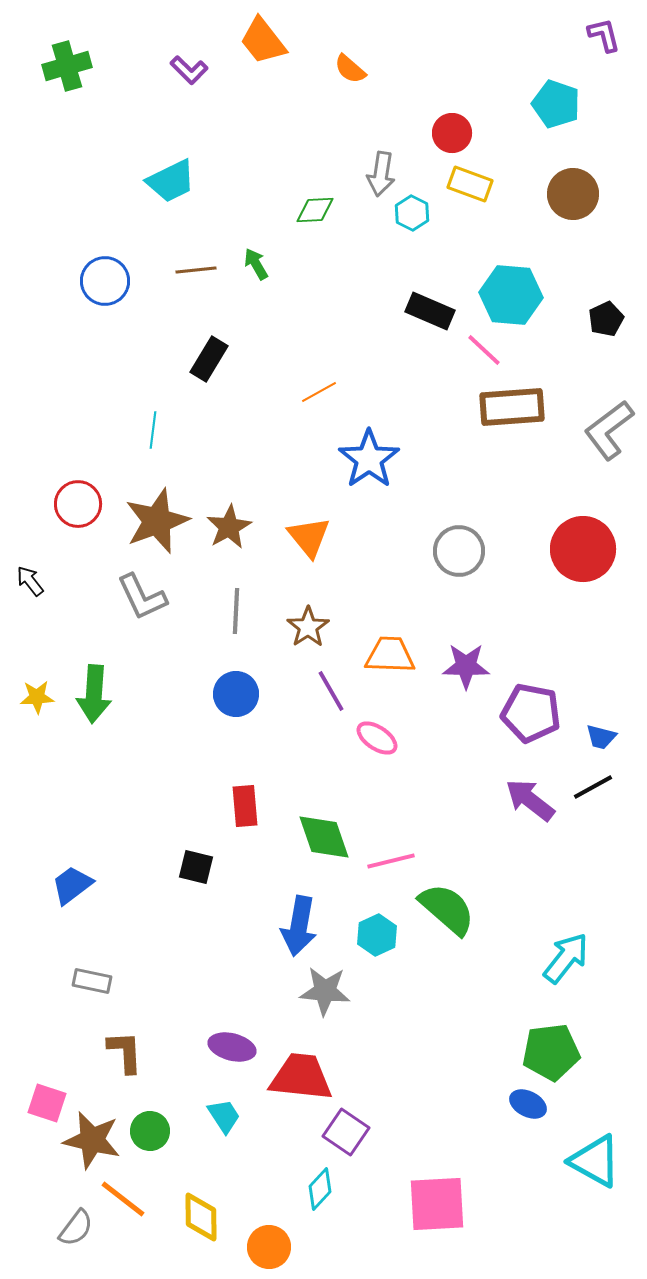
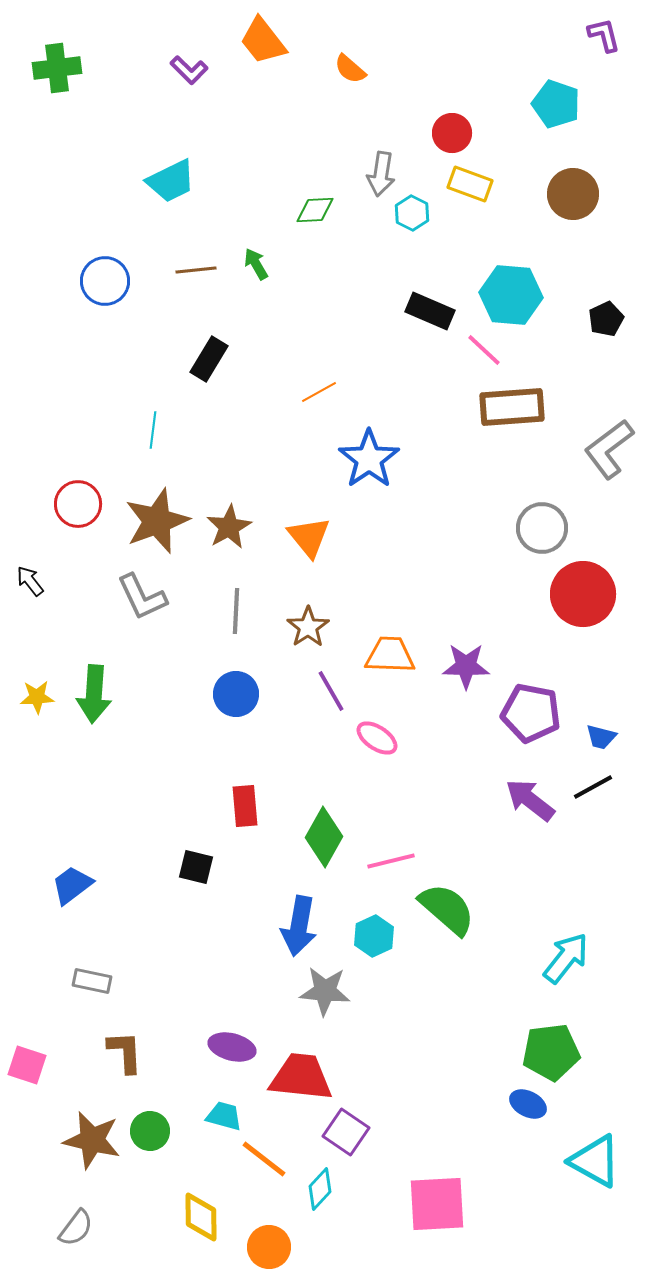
green cross at (67, 66): moved 10 px left, 2 px down; rotated 9 degrees clockwise
gray L-shape at (609, 430): moved 19 px down
red circle at (583, 549): moved 45 px down
gray circle at (459, 551): moved 83 px right, 23 px up
green diamond at (324, 837): rotated 48 degrees clockwise
cyan hexagon at (377, 935): moved 3 px left, 1 px down
pink square at (47, 1103): moved 20 px left, 38 px up
cyan trapezoid at (224, 1116): rotated 42 degrees counterclockwise
orange line at (123, 1199): moved 141 px right, 40 px up
